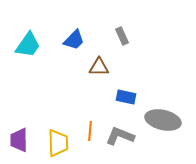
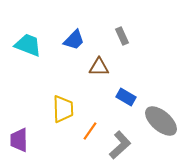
cyan trapezoid: rotated 104 degrees counterclockwise
blue rectangle: rotated 18 degrees clockwise
gray ellipse: moved 2 px left, 1 px down; rotated 28 degrees clockwise
orange line: rotated 30 degrees clockwise
gray L-shape: moved 9 px down; rotated 116 degrees clockwise
yellow trapezoid: moved 5 px right, 34 px up
